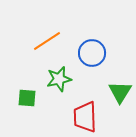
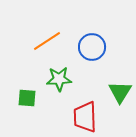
blue circle: moved 6 px up
green star: rotated 10 degrees clockwise
